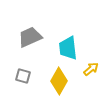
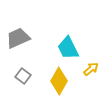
gray trapezoid: moved 12 px left, 1 px down
cyan trapezoid: rotated 20 degrees counterclockwise
gray square: rotated 21 degrees clockwise
